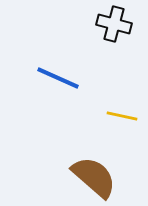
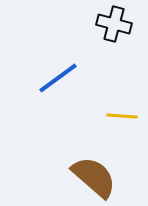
blue line: rotated 60 degrees counterclockwise
yellow line: rotated 8 degrees counterclockwise
